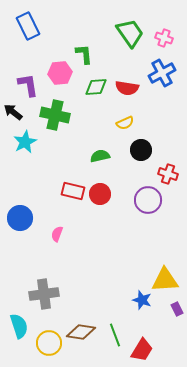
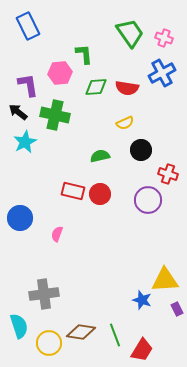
black arrow: moved 5 px right
